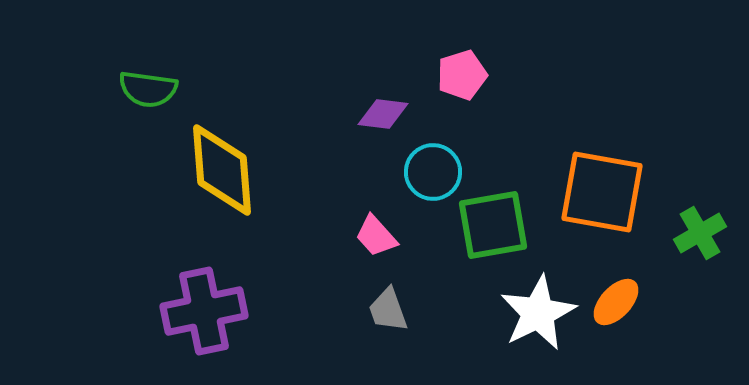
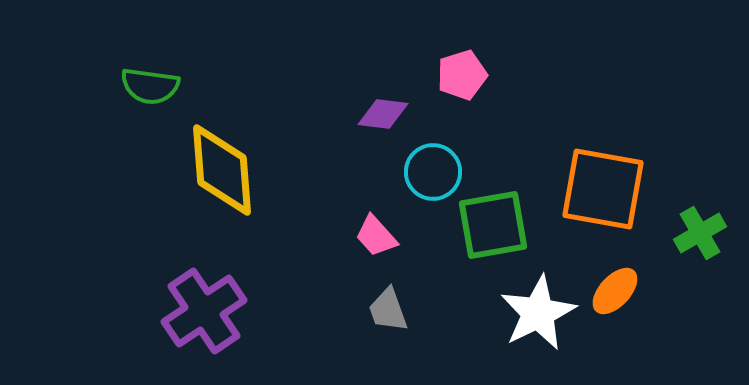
green semicircle: moved 2 px right, 3 px up
orange square: moved 1 px right, 3 px up
orange ellipse: moved 1 px left, 11 px up
purple cross: rotated 22 degrees counterclockwise
